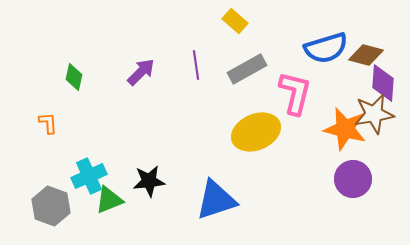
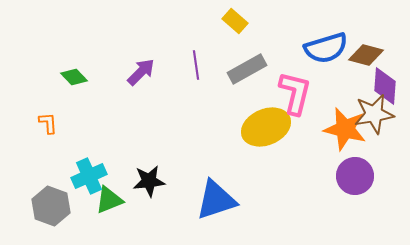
green diamond: rotated 56 degrees counterclockwise
purple diamond: moved 2 px right, 3 px down
yellow ellipse: moved 10 px right, 5 px up
purple circle: moved 2 px right, 3 px up
